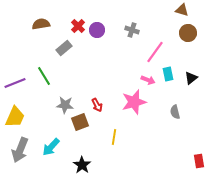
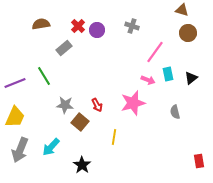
gray cross: moved 4 px up
pink star: moved 1 px left, 1 px down
brown square: rotated 30 degrees counterclockwise
